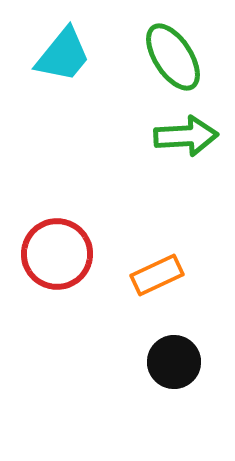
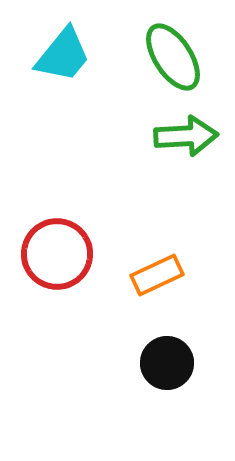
black circle: moved 7 px left, 1 px down
